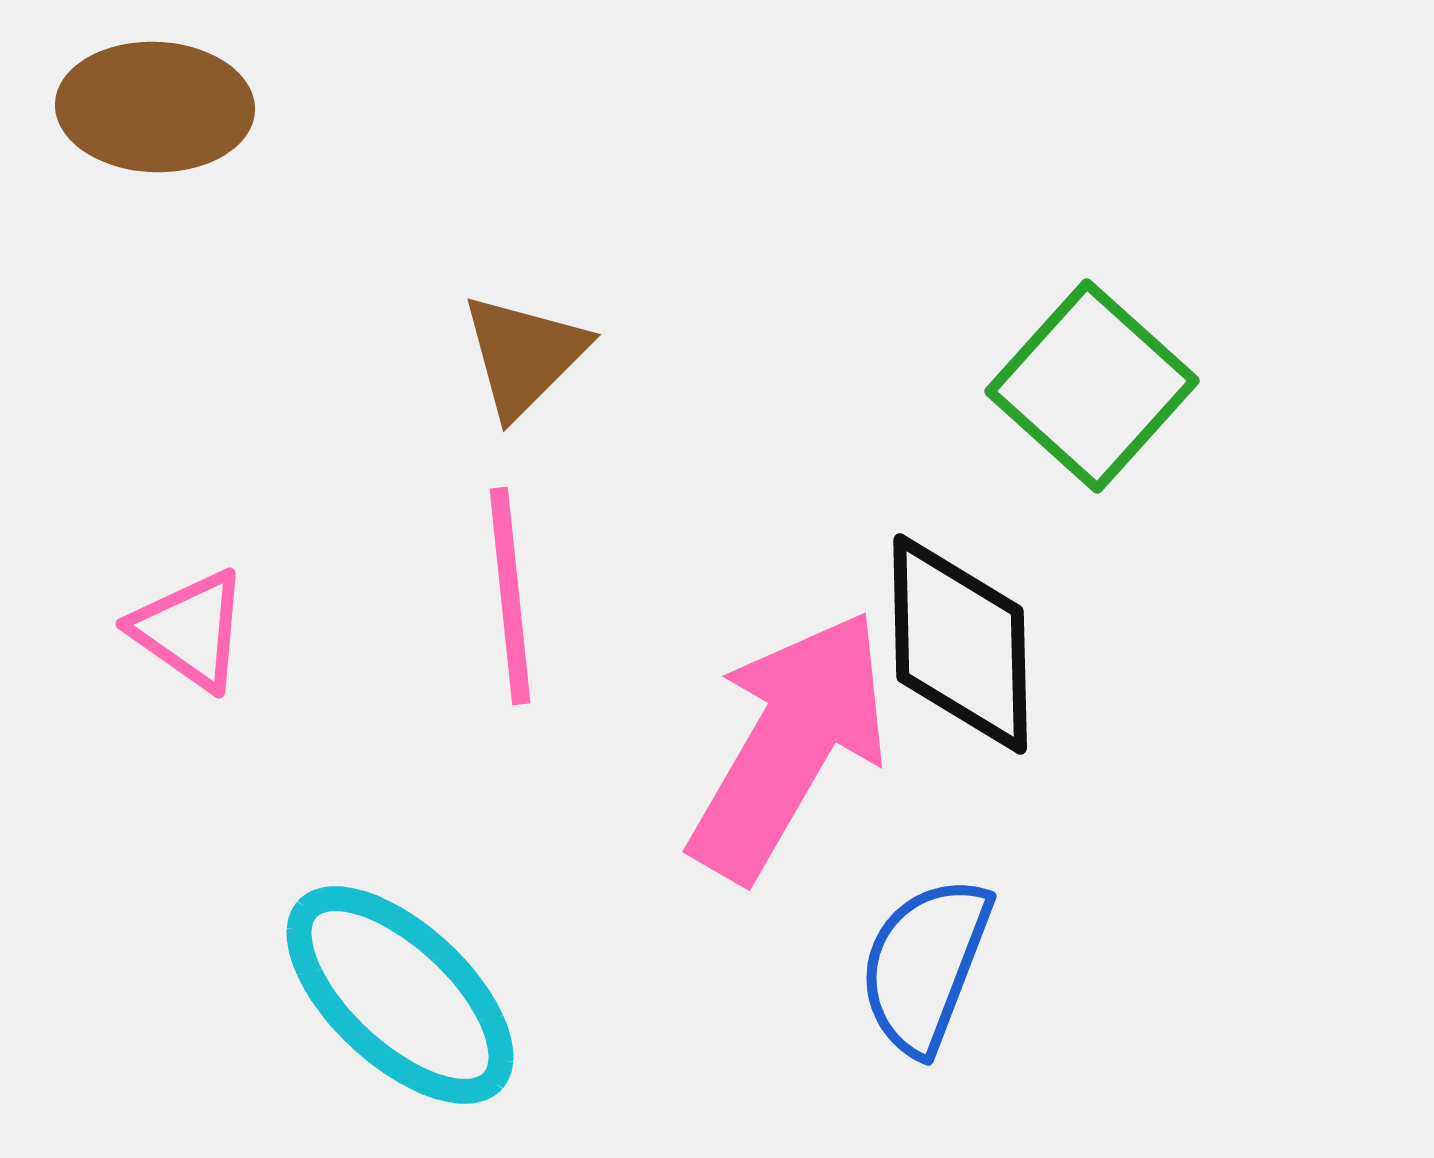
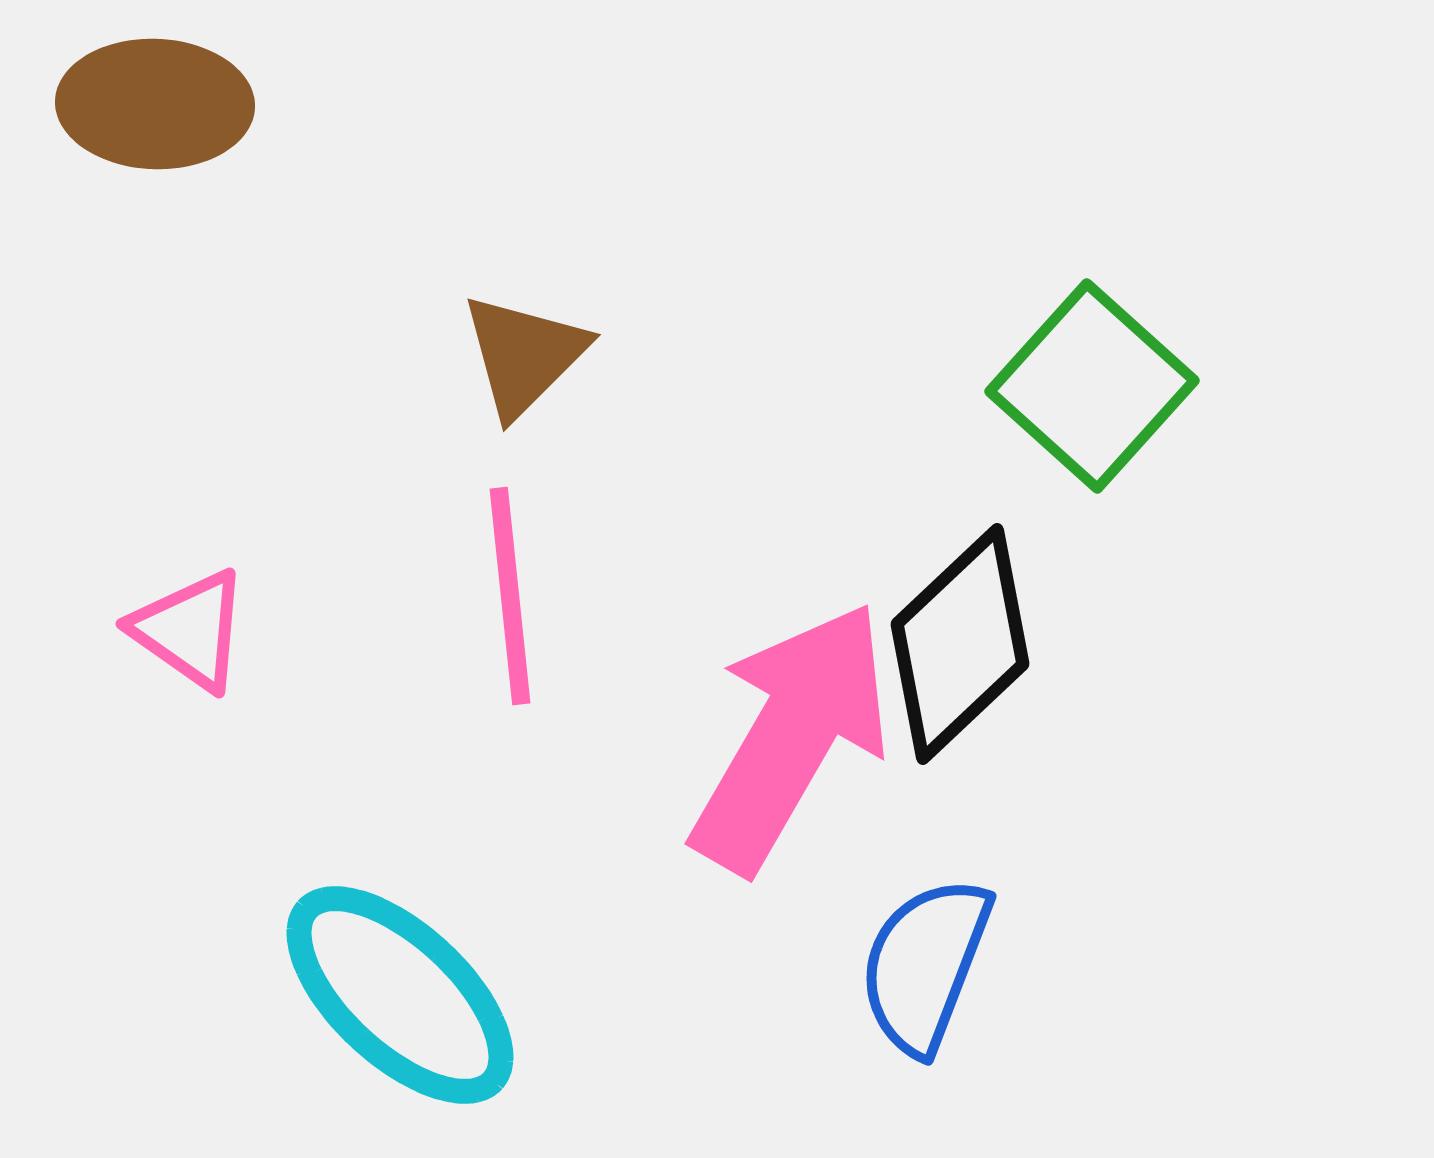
brown ellipse: moved 3 px up
black diamond: rotated 48 degrees clockwise
pink arrow: moved 2 px right, 8 px up
